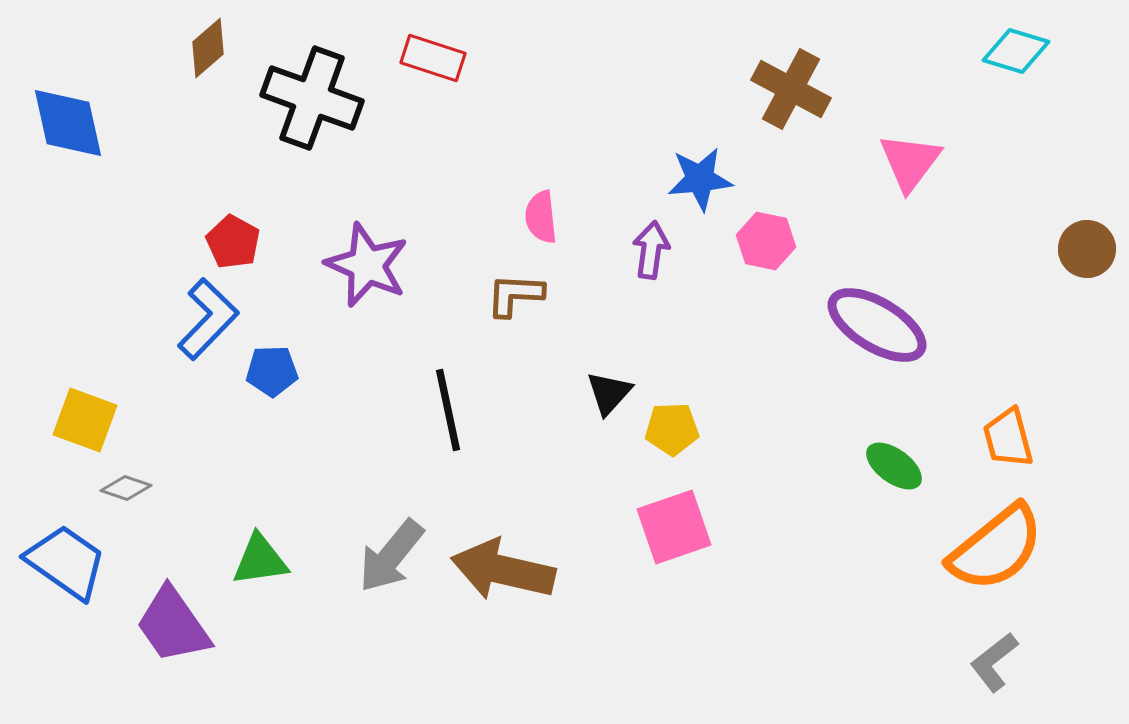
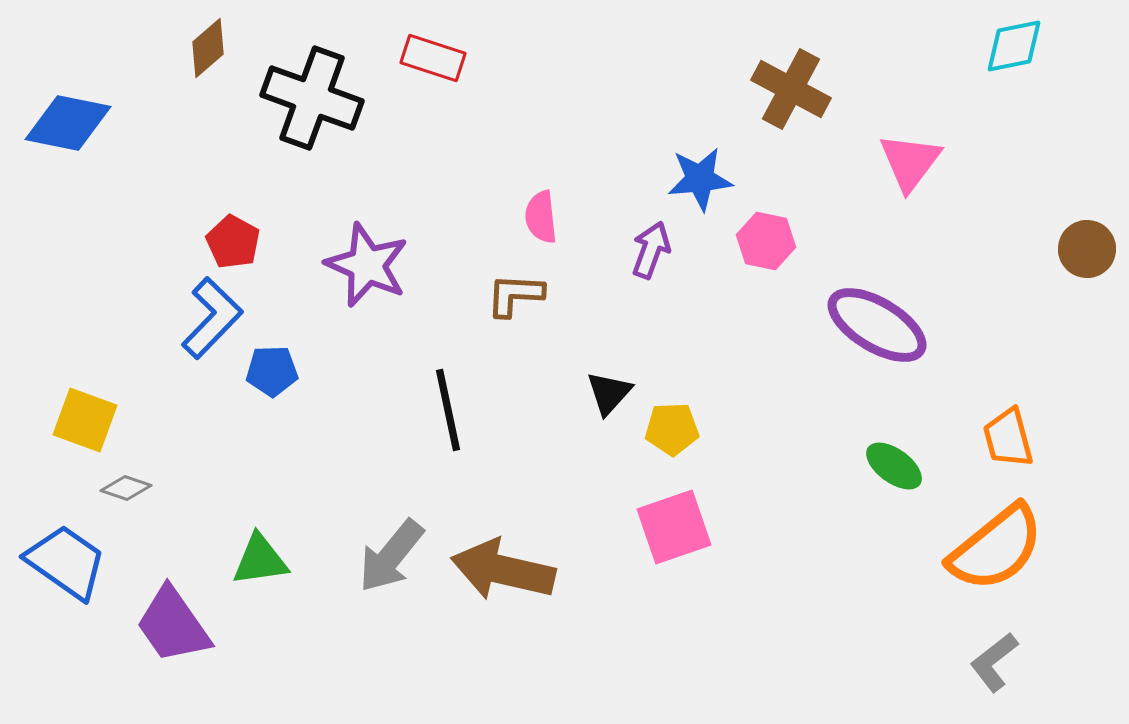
cyan diamond: moved 2 px left, 5 px up; rotated 28 degrees counterclockwise
blue diamond: rotated 66 degrees counterclockwise
purple arrow: rotated 12 degrees clockwise
blue L-shape: moved 4 px right, 1 px up
